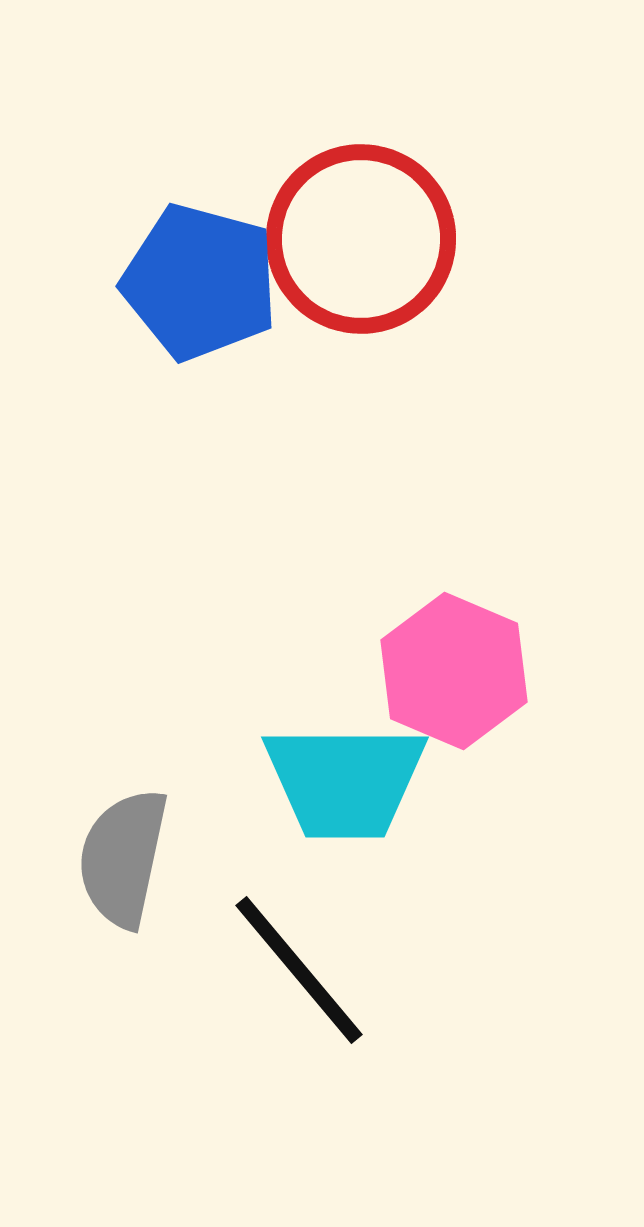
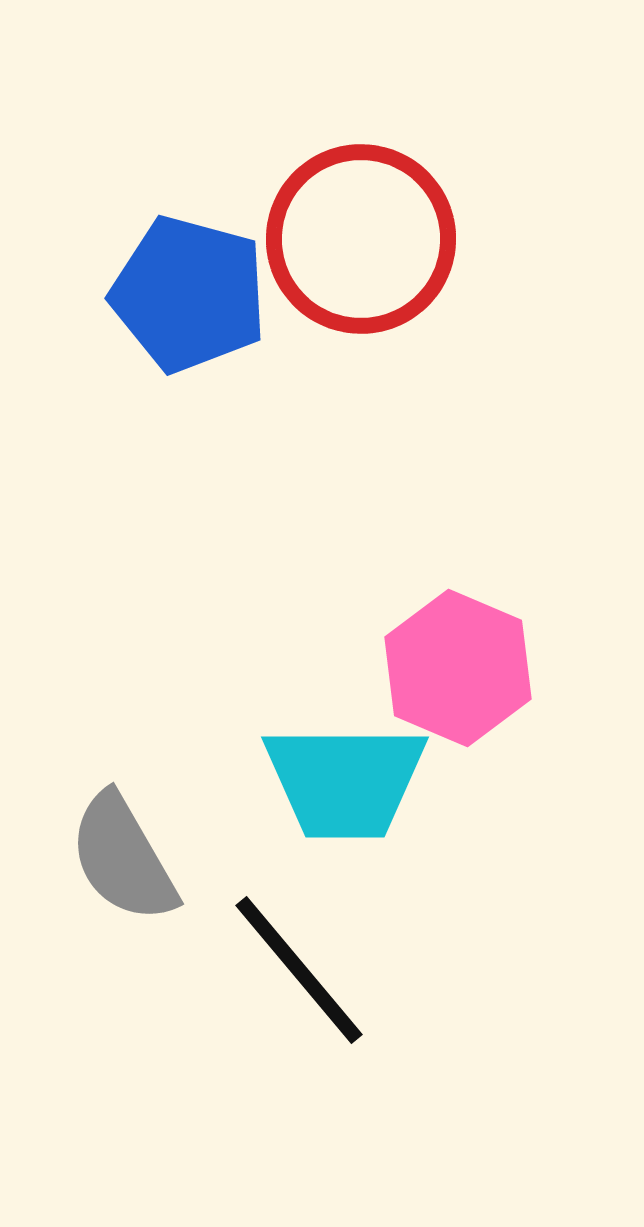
blue pentagon: moved 11 px left, 12 px down
pink hexagon: moved 4 px right, 3 px up
gray semicircle: rotated 42 degrees counterclockwise
